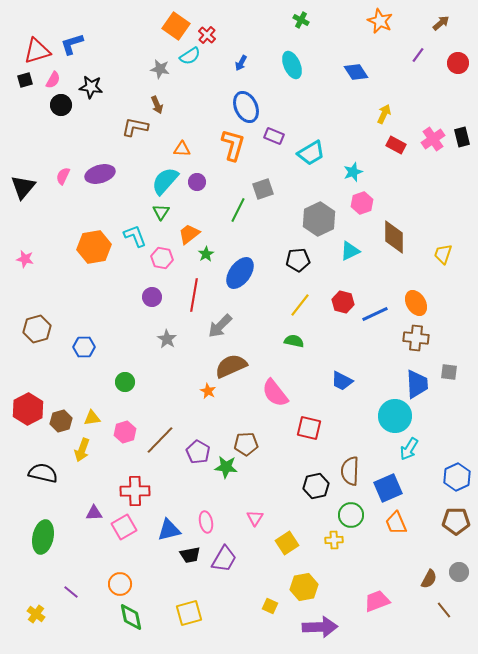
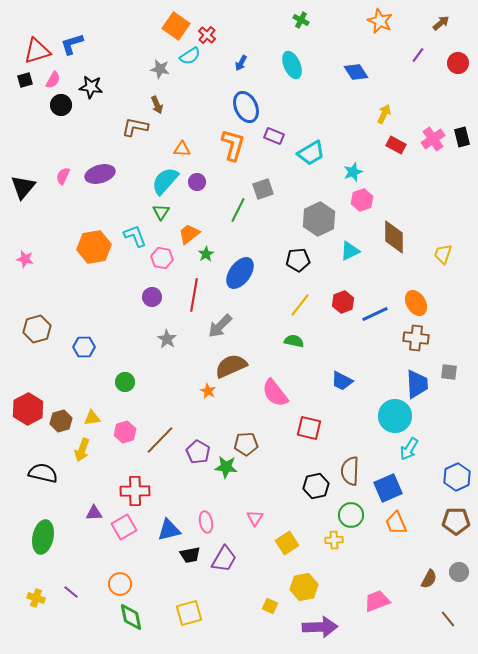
pink hexagon at (362, 203): moved 3 px up
red hexagon at (343, 302): rotated 25 degrees clockwise
brown line at (444, 610): moved 4 px right, 9 px down
yellow cross at (36, 614): moved 16 px up; rotated 18 degrees counterclockwise
